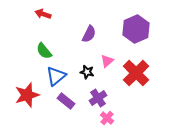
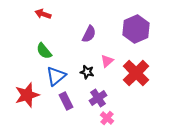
purple rectangle: rotated 24 degrees clockwise
